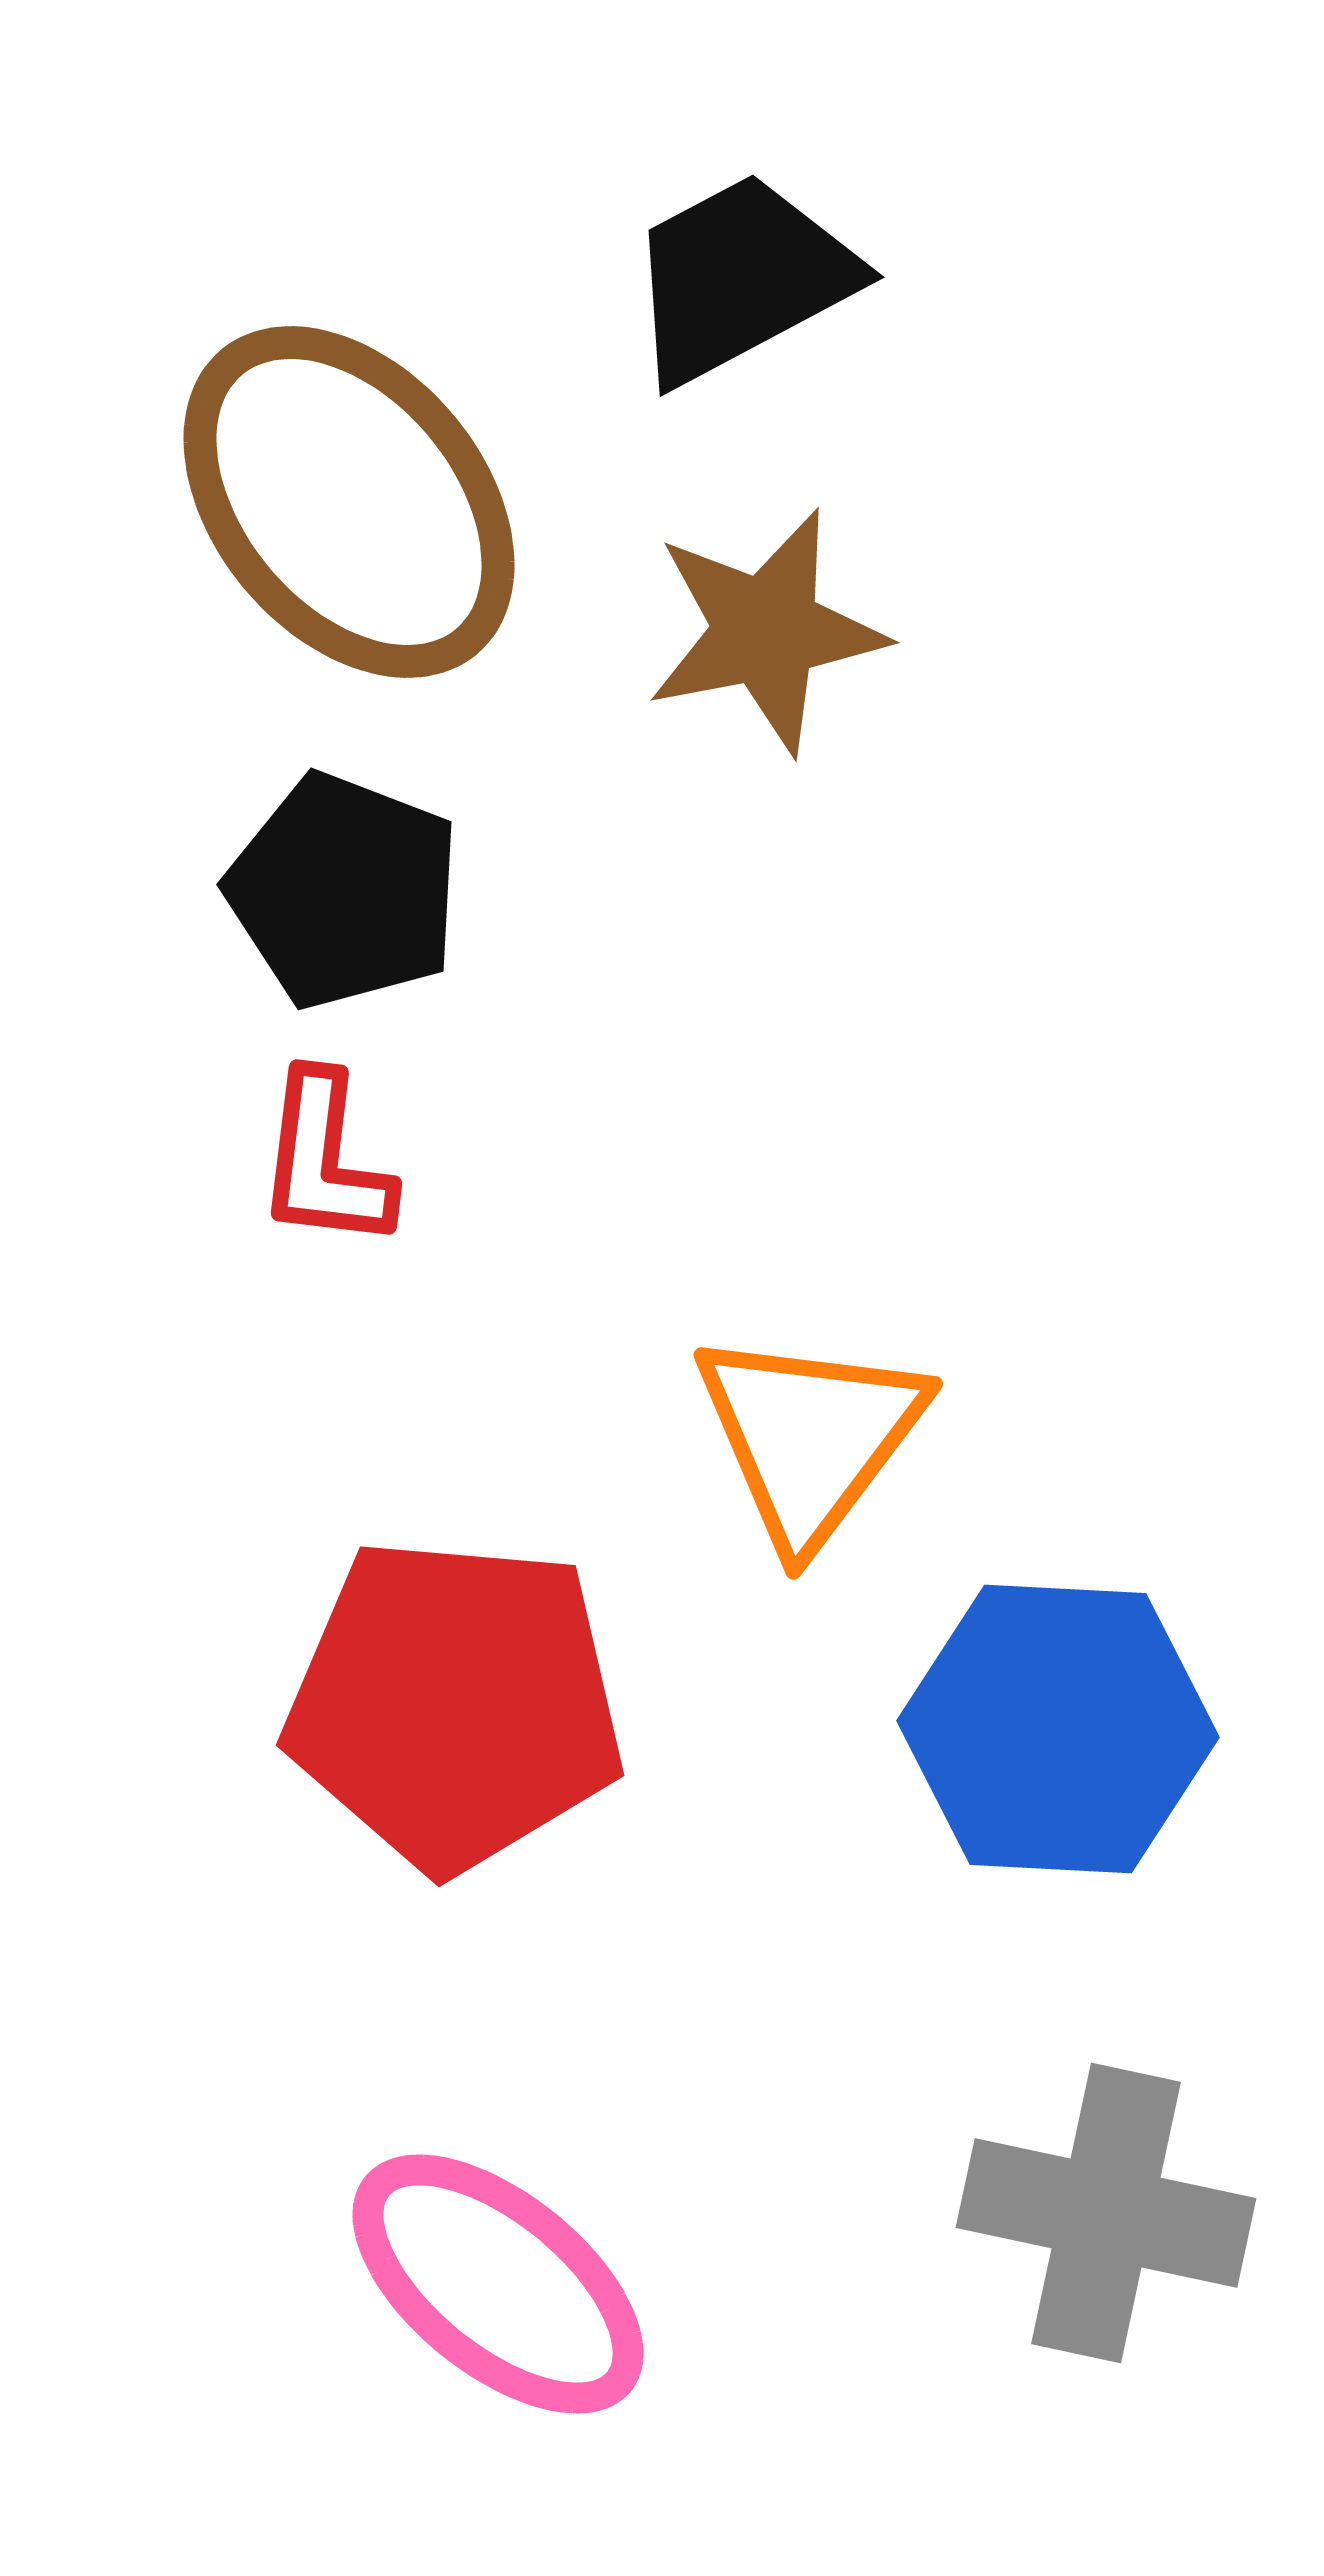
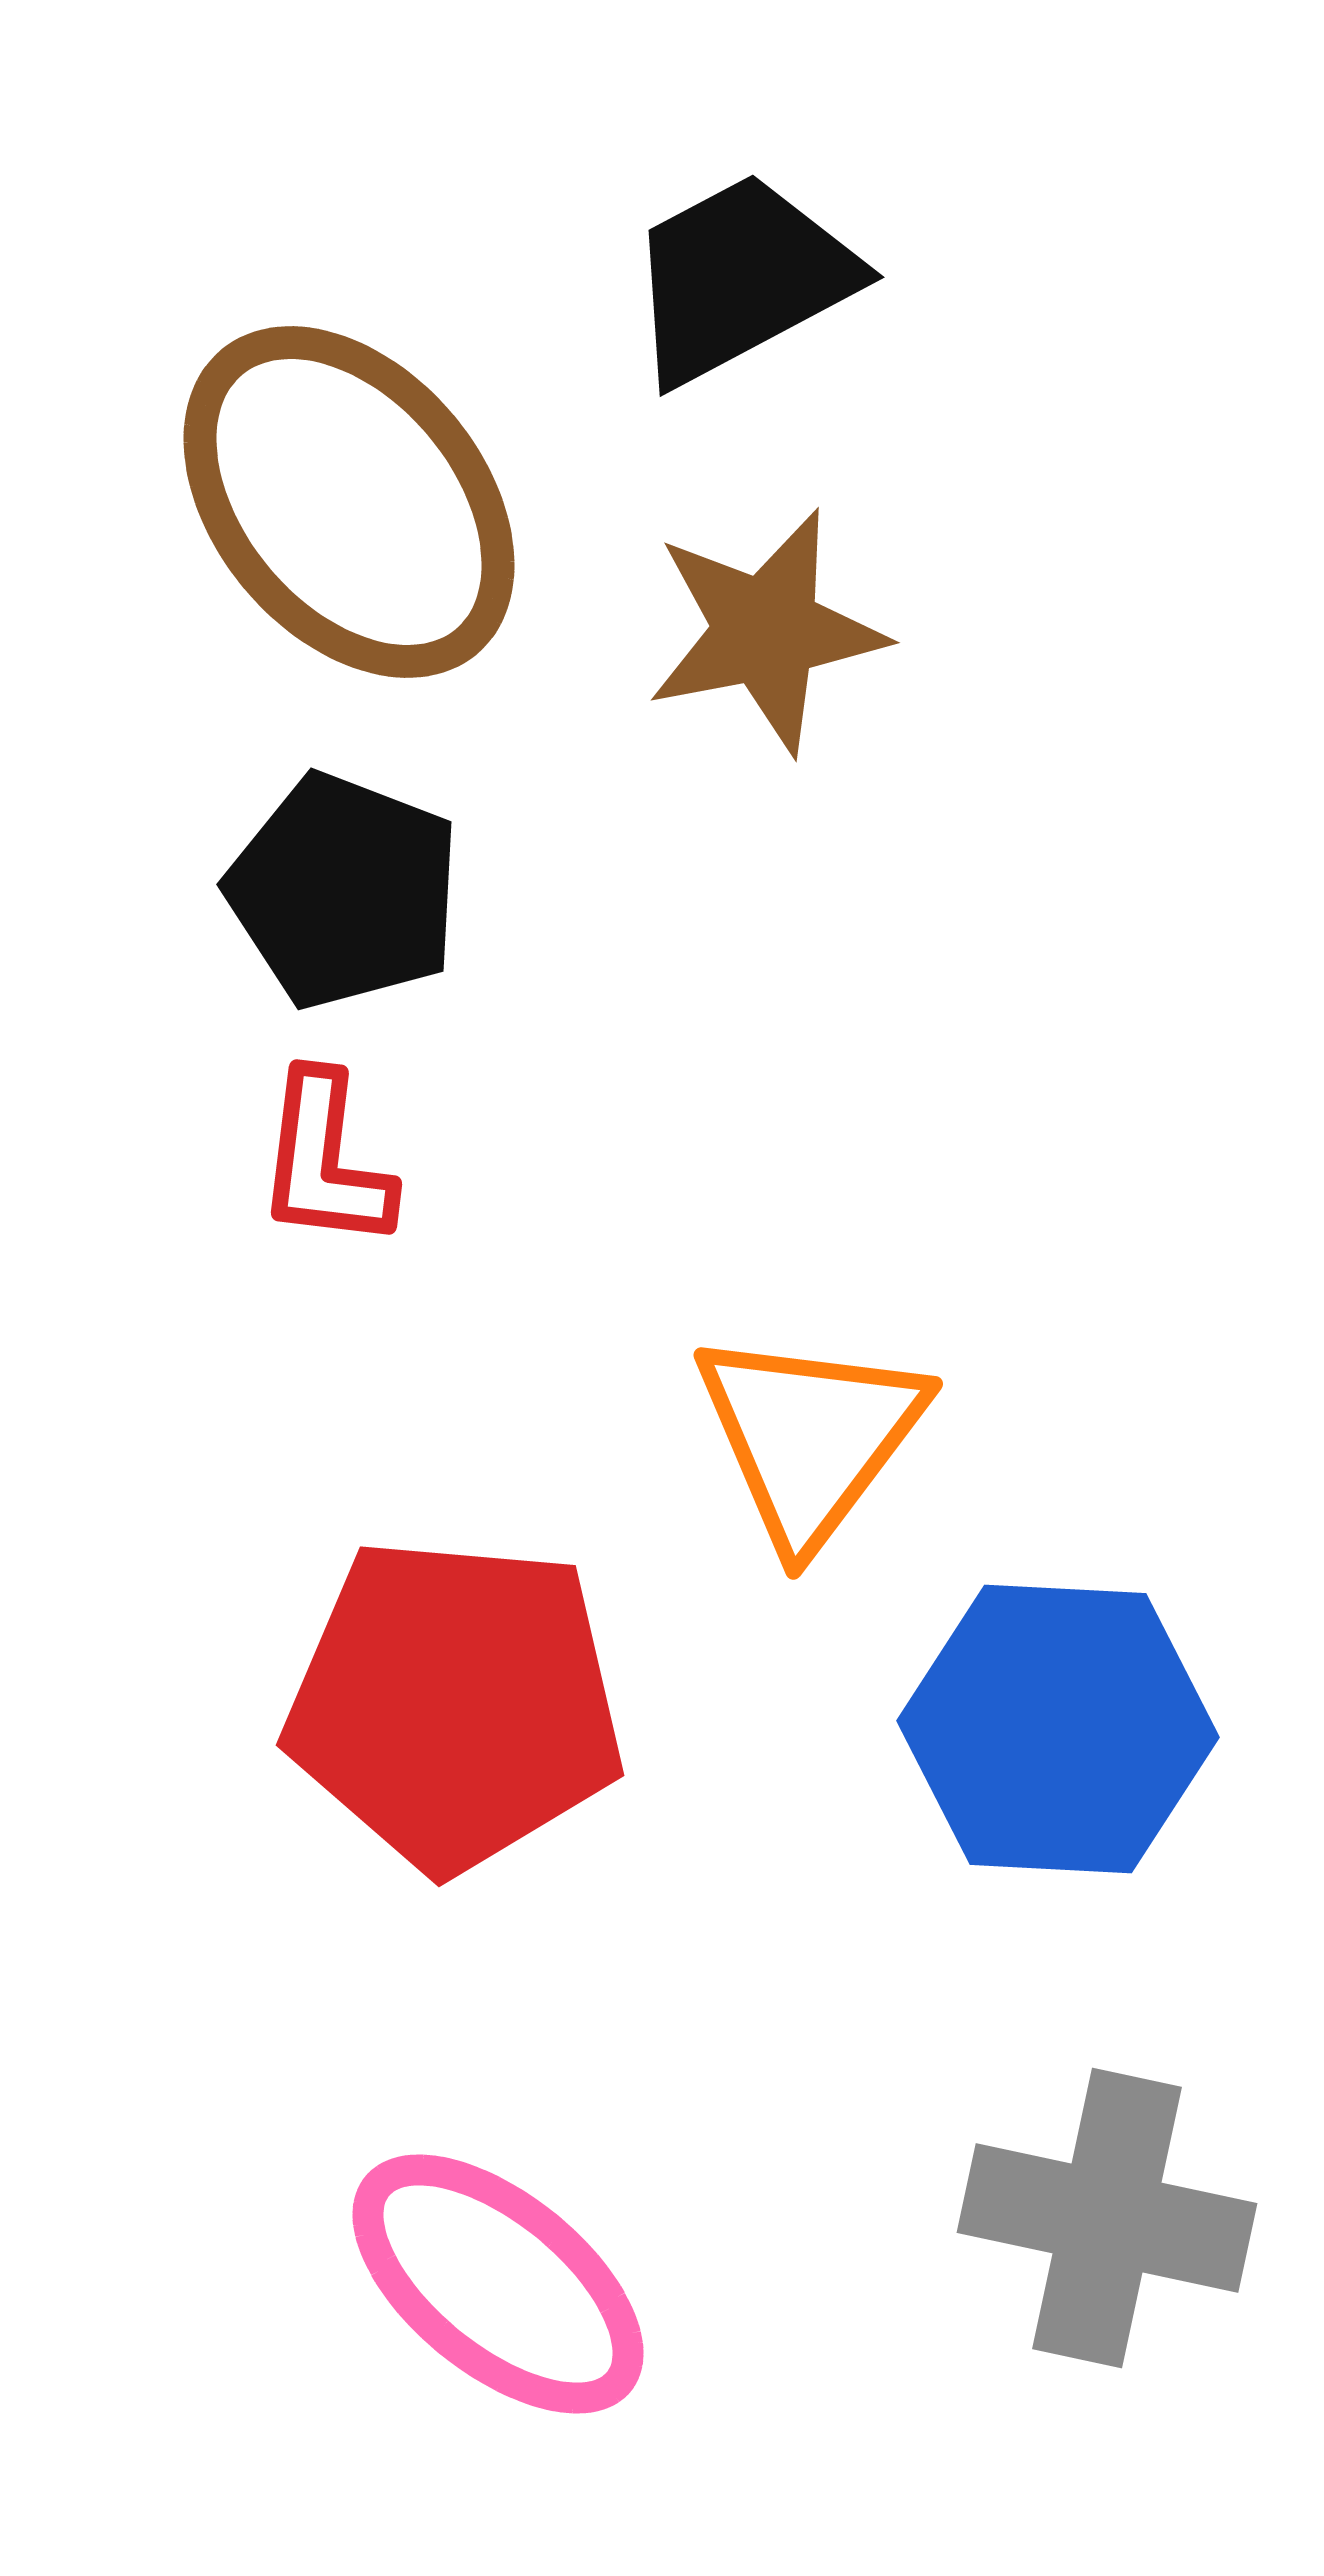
gray cross: moved 1 px right, 5 px down
